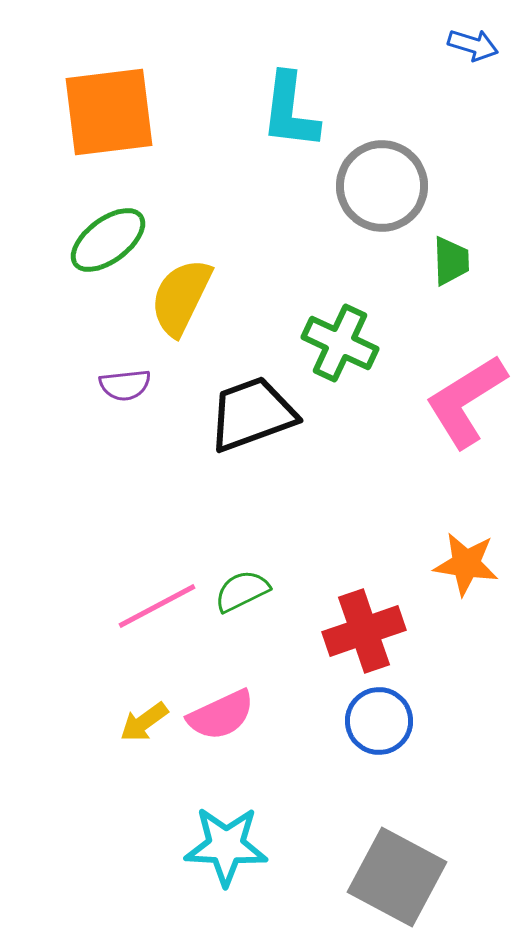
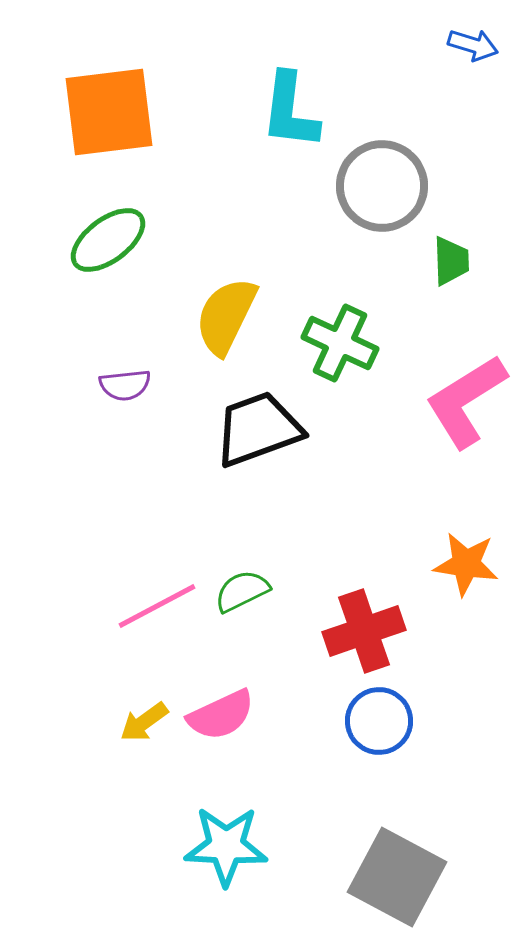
yellow semicircle: moved 45 px right, 19 px down
black trapezoid: moved 6 px right, 15 px down
